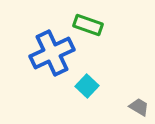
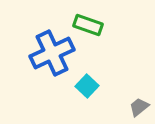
gray trapezoid: rotated 70 degrees counterclockwise
